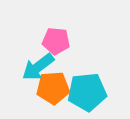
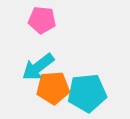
pink pentagon: moved 14 px left, 21 px up
cyan pentagon: moved 1 px down
